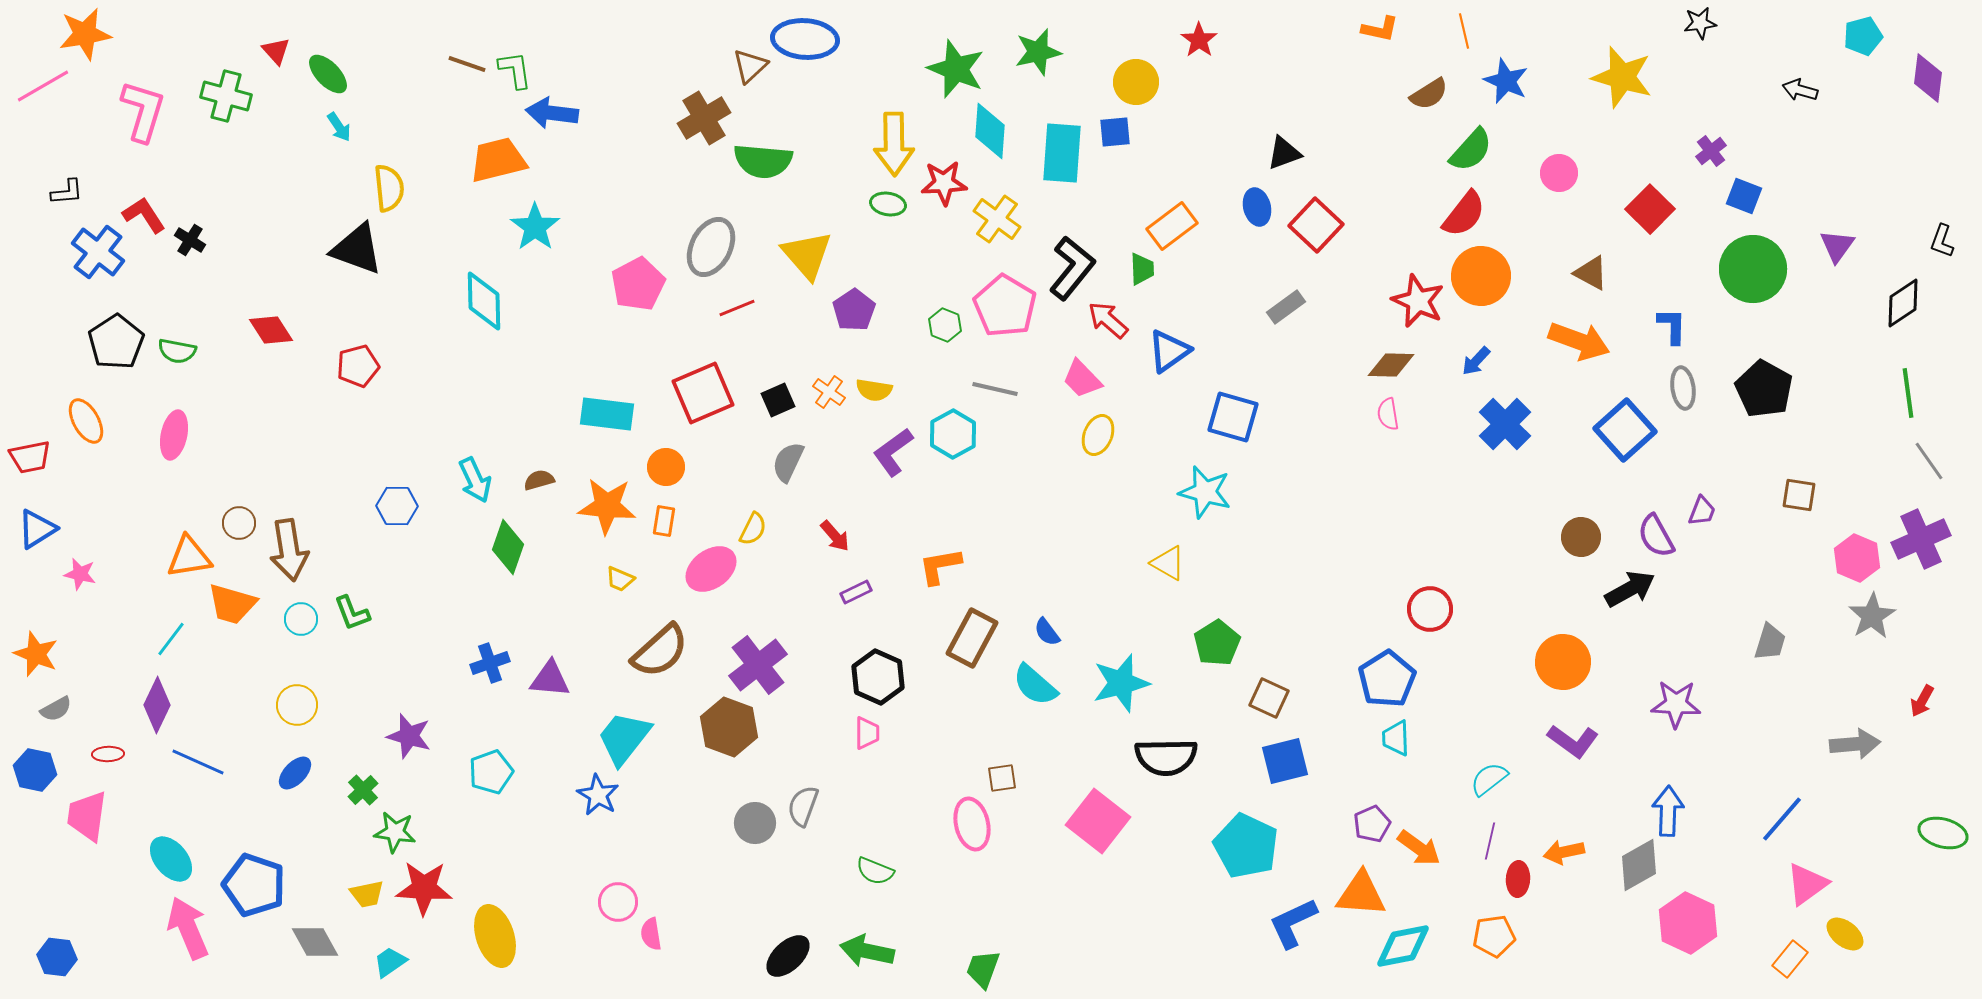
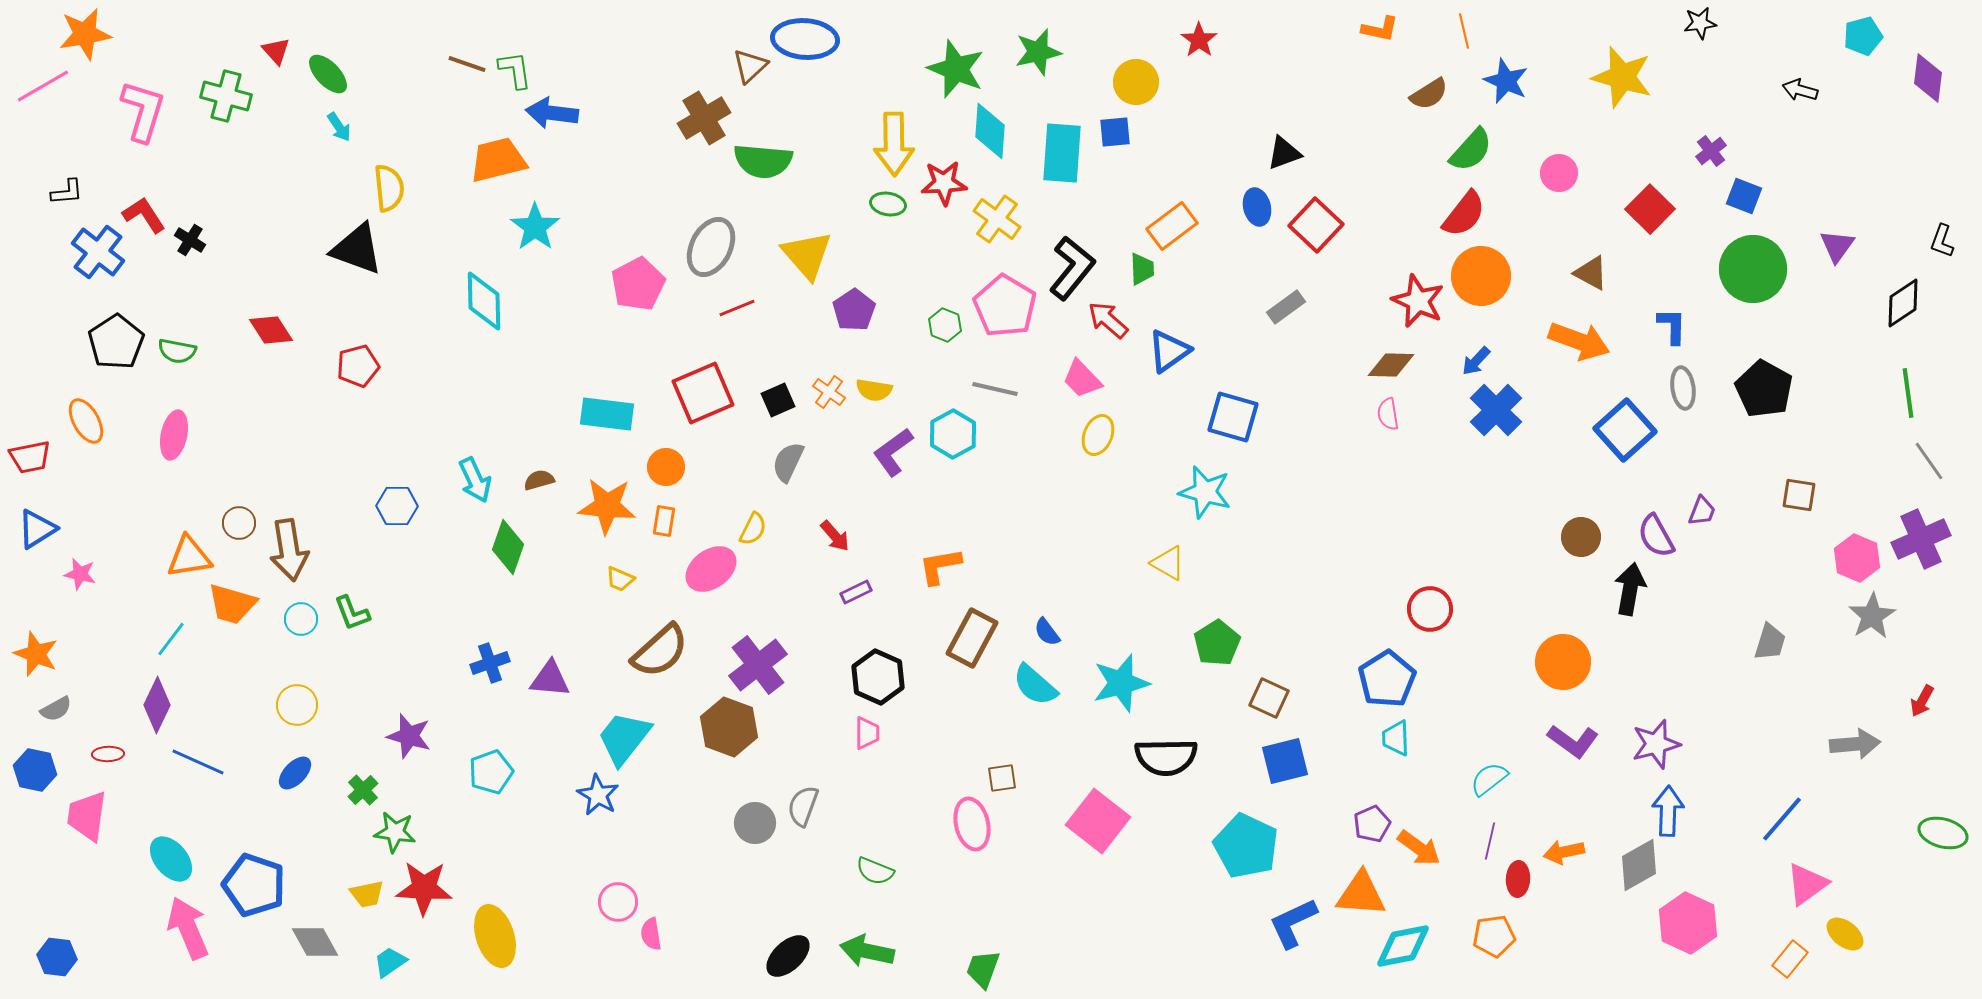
blue cross at (1505, 424): moved 9 px left, 14 px up
black arrow at (1630, 589): rotated 51 degrees counterclockwise
purple star at (1676, 704): moved 20 px left, 40 px down; rotated 18 degrees counterclockwise
